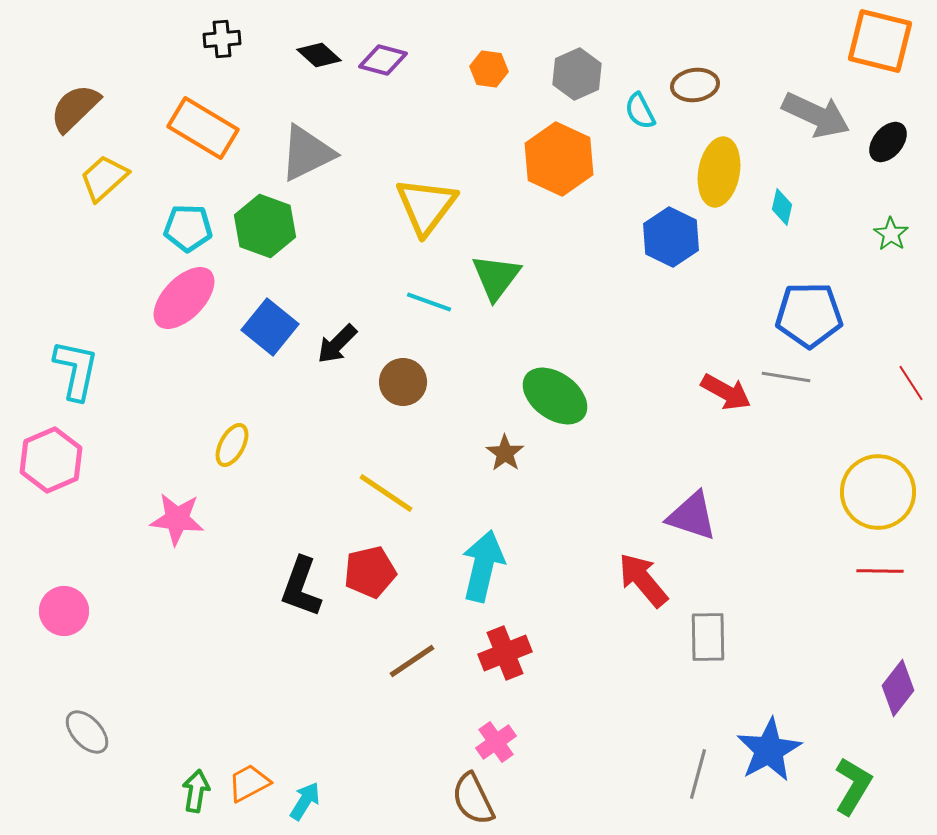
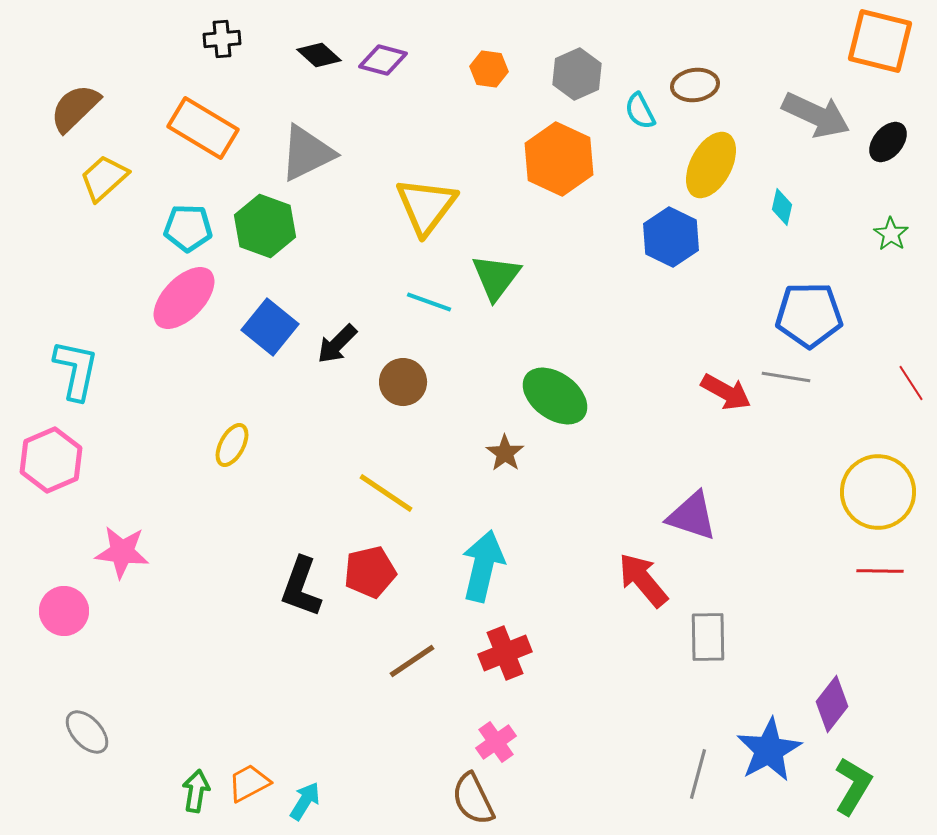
yellow ellipse at (719, 172): moved 8 px left, 7 px up; rotated 18 degrees clockwise
pink star at (177, 519): moved 55 px left, 33 px down
purple diamond at (898, 688): moved 66 px left, 16 px down
